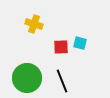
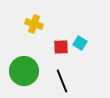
cyan square: rotated 16 degrees clockwise
green circle: moved 3 px left, 7 px up
